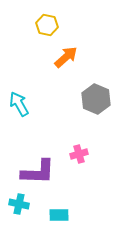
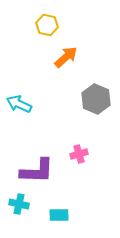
cyan arrow: rotated 35 degrees counterclockwise
purple L-shape: moved 1 px left, 1 px up
